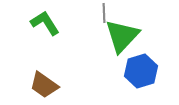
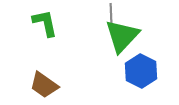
gray line: moved 7 px right
green L-shape: rotated 20 degrees clockwise
blue hexagon: rotated 16 degrees counterclockwise
